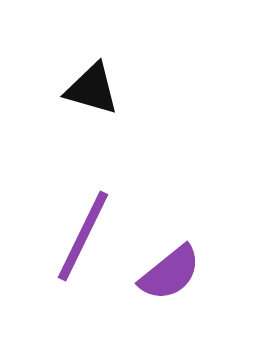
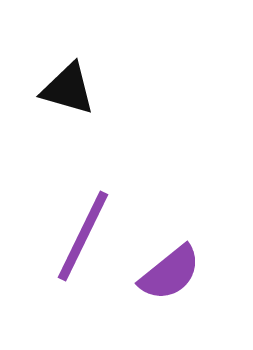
black triangle: moved 24 px left
